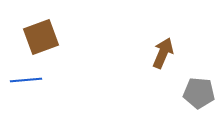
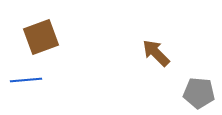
brown arrow: moved 7 px left; rotated 68 degrees counterclockwise
